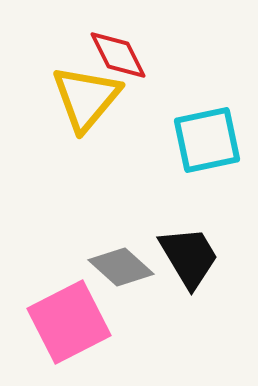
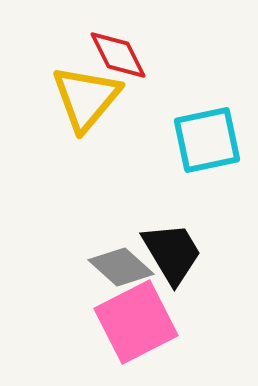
black trapezoid: moved 17 px left, 4 px up
pink square: moved 67 px right
